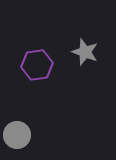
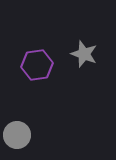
gray star: moved 1 px left, 2 px down
